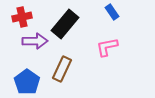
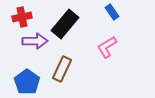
pink L-shape: rotated 20 degrees counterclockwise
